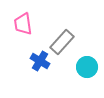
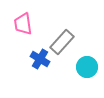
blue cross: moved 2 px up
